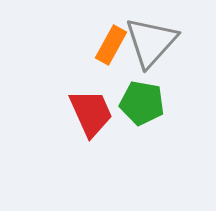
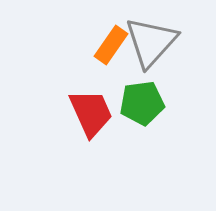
orange rectangle: rotated 6 degrees clockwise
green pentagon: rotated 18 degrees counterclockwise
